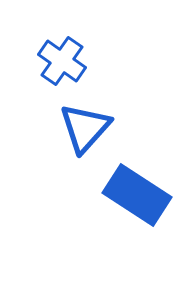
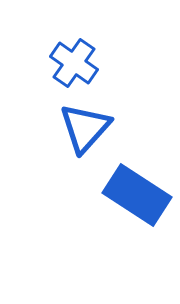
blue cross: moved 12 px right, 2 px down
